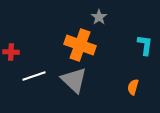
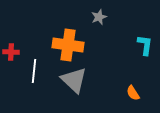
gray star: rotated 14 degrees clockwise
orange cross: moved 12 px left; rotated 12 degrees counterclockwise
white line: moved 5 px up; rotated 65 degrees counterclockwise
orange semicircle: moved 6 px down; rotated 49 degrees counterclockwise
